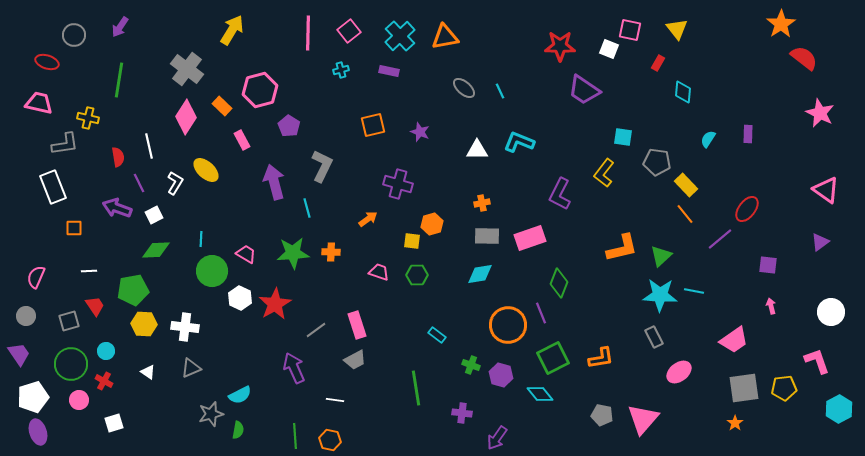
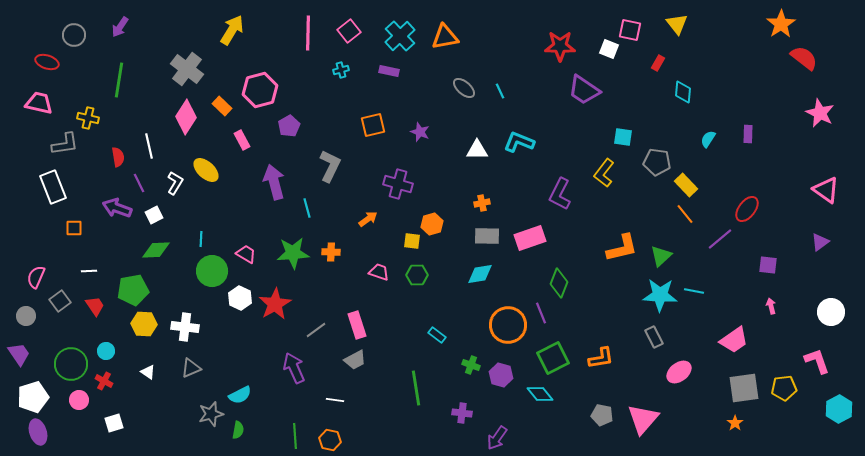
yellow triangle at (677, 29): moved 5 px up
purple pentagon at (289, 126): rotated 10 degrees clockwise
gray L-shape at (322, 166): moved 8 px right
gray square at (69, 321): moved 9 px left, 20 px up; rotated 20 degrees counterclockwise
